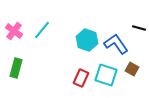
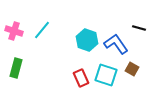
pink cross: rotated 18 degrees counterclockwise
red rectangle: rotated 48 degrees counterclockwise
